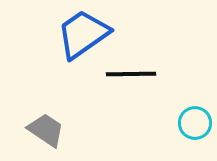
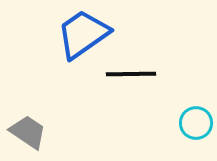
cyan circle: moved 1 px right
gray trapezoid: moved 18 px left, 2 px down
